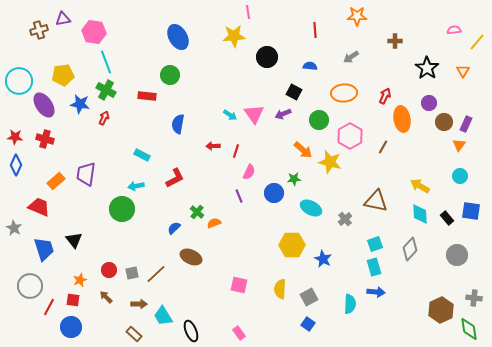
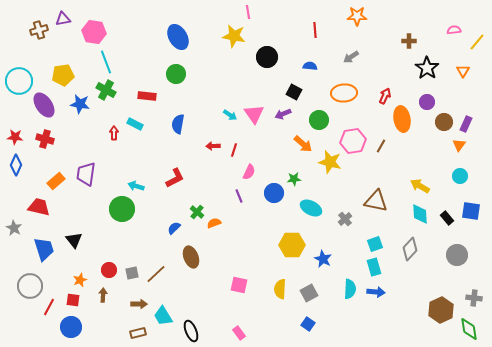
yellow star at (234, 36): rotated 15 degrees clockwise
brown cross at (395, 41): moved 14 px right
green circle at (170, 75): moved 6 px right, 1 px up
purple circle at (429, 103): moved 2 px left, 1 px up
red arrow at (104, 118): moved 10 px right, 15 px down; rotated 24 degrees counterclockwise
pink hexagon at (350, 136): moved 3 px right, 5 px down; rotated 20 degrees clockwise
brown line at (383, 147): moved 2 px left, 1 px up
orange arrow at (303, 150): moved 6 px up
red line at (236, 151): moved 2 px left, 1 px up
cyan rectangle at (142, 155): moved 7 px left, 31 px up
cyan arrow at (136, 186): rotated 28 degrees clockwise
red trapezoid at (39, 207): rotated 10 degrees counterclockwise
brown ellipse at (191, 257): rotated 45 degrees clockwise
brown arrow at (106, 297): moved 3 px left, 2 px up; rotated 48 degrees clockwise
gray square at (309, 297): moved 4 px up
cyan semicircle at (350, 304): moved 15 px up
brown rectangle at (134, 334): moved 4 px right, 1 px up; rotated 56 degrees counterclockwise
